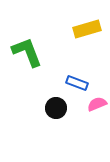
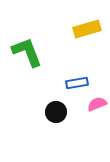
blue rectangle: rotated 30 degrees counterclockwise
black circle: moved 4 px down
